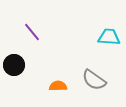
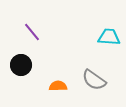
black circle: moved 7 px right
